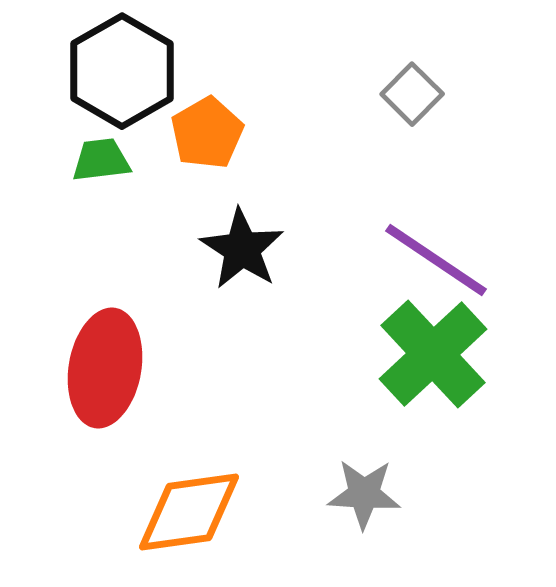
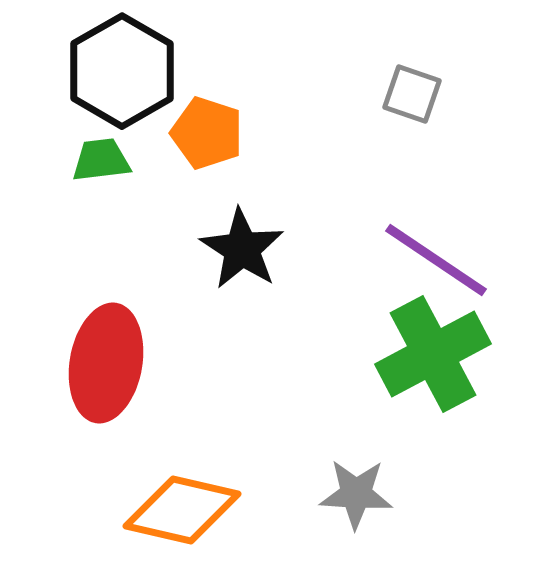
gray square: rotated 26 degrees counterclockwise
orange pentagon: rotated 24 degrees counterclockwise
green cross: rotated 15 degrees clockwise
red ellipse: moved 1 px right, 5 px up
gray star: moved 8 px left
orange diamond: moved 7 px left, 2 px up; rotated 21 degrees clockwise
